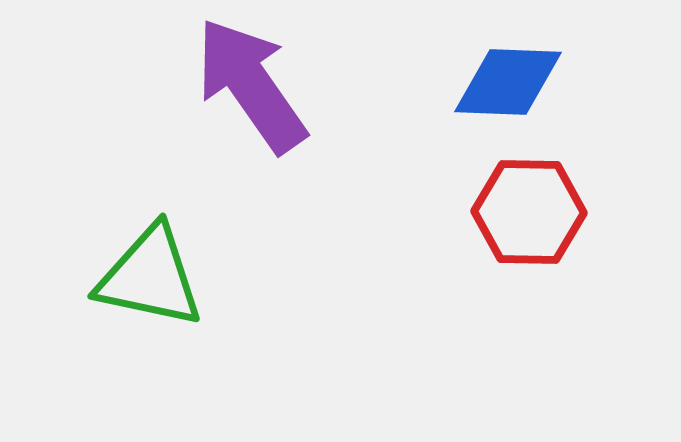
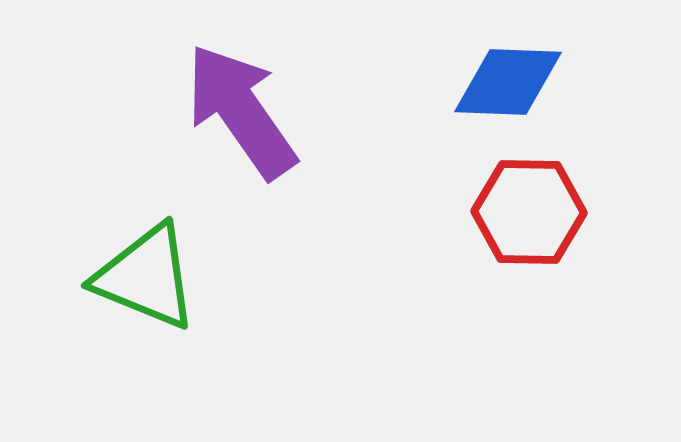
purple arrow: moved 10 px left, 26 px down
green triangle: moved 4 px left; rotated 10 degrees clockwise
